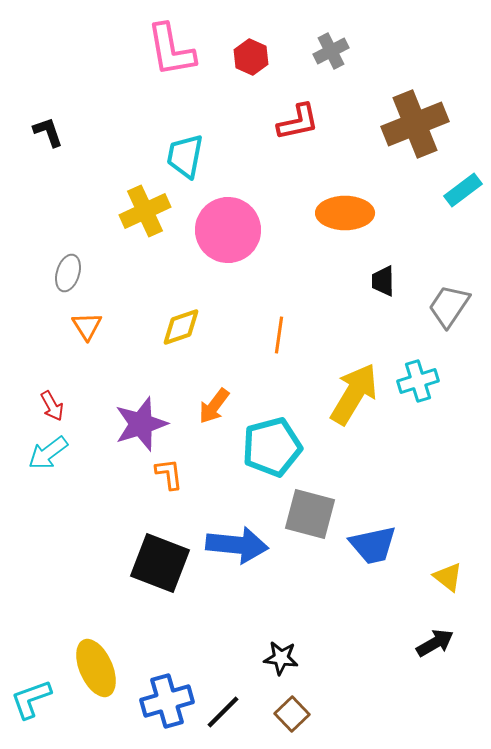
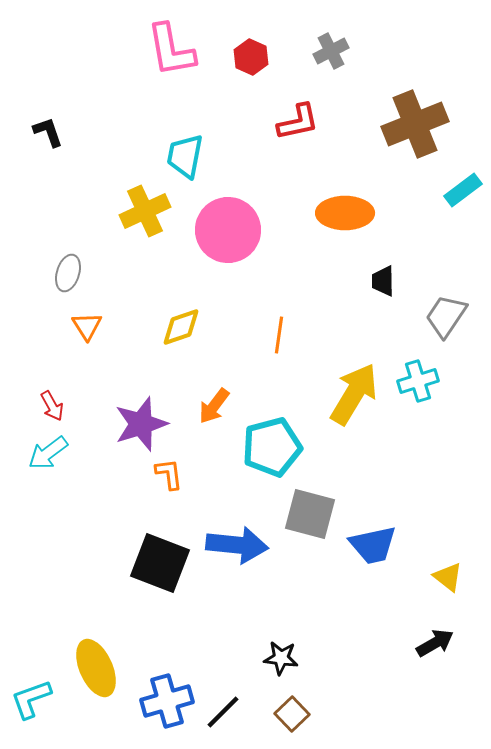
gray trapezoid: moved 3 px left, 10 px down
